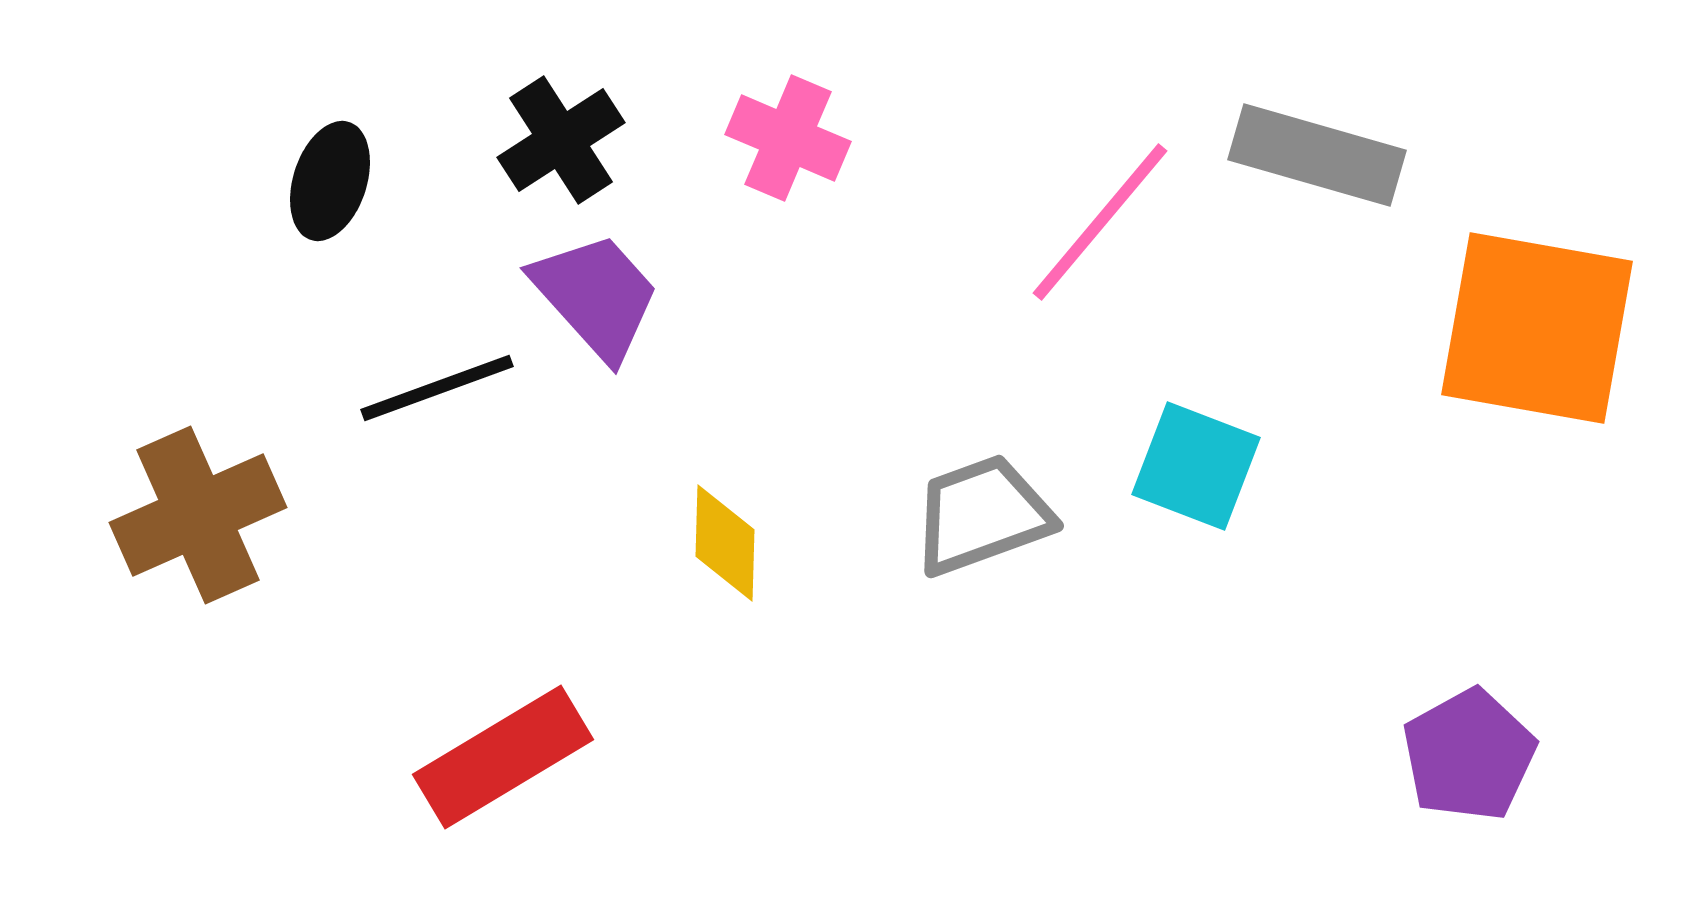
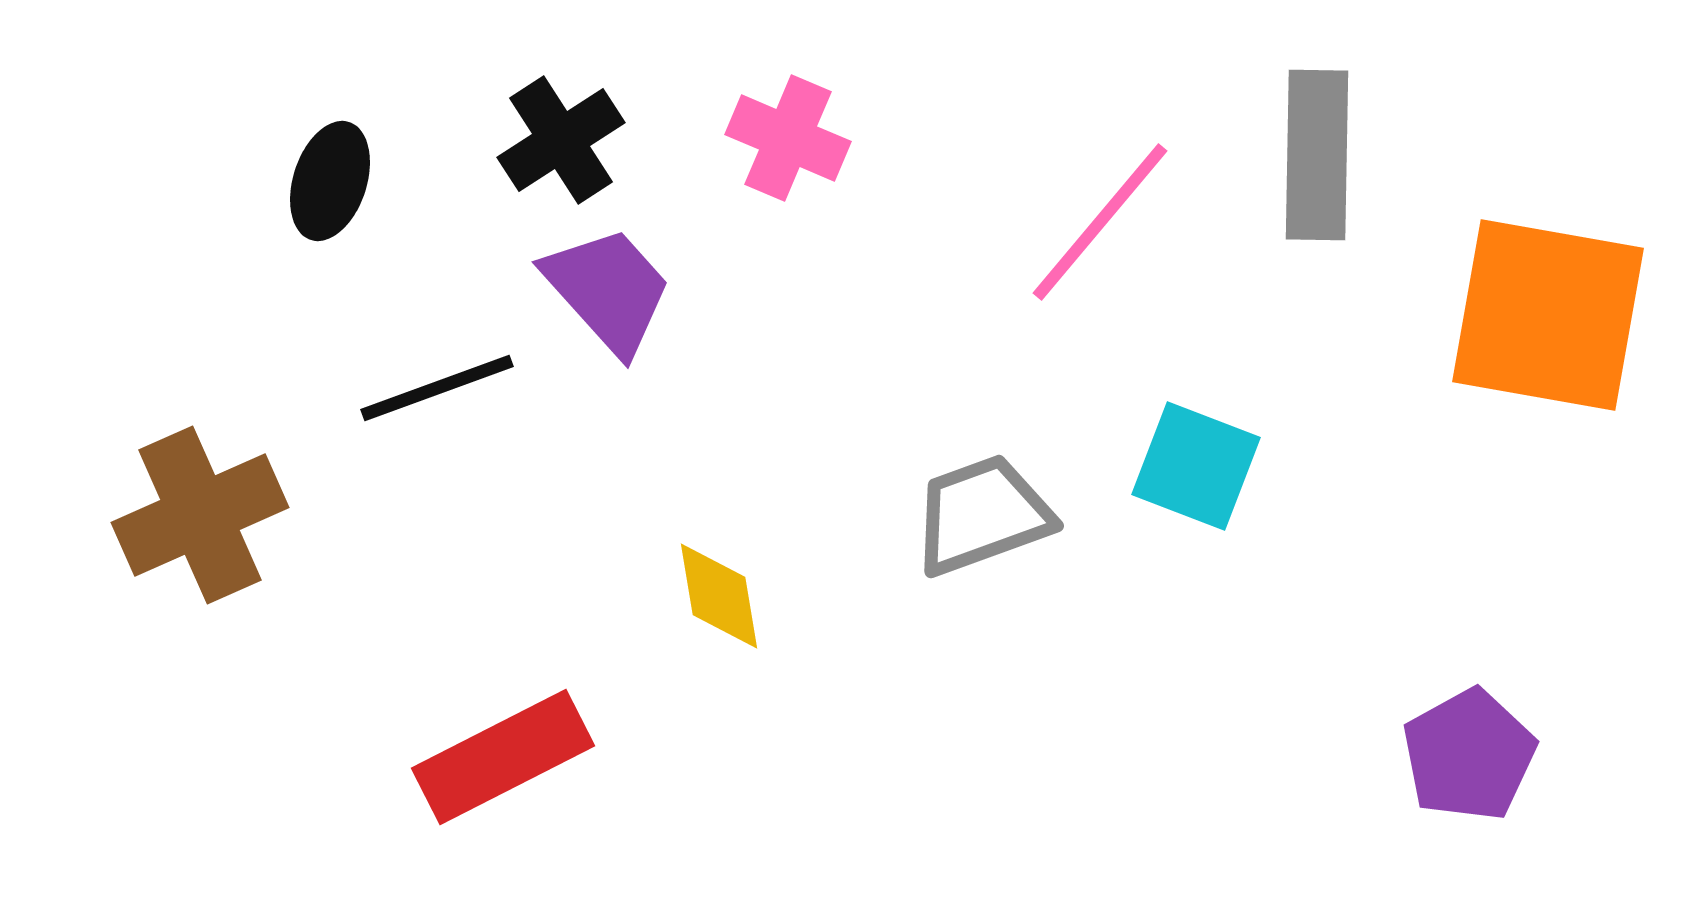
gray rectangle: rotated 75 degrees clockwise
purple trapezoid: moved 12 px right, 6 px up
orange square: moved 11 px right, 13 px up
brown cross: moved 2 px right
yellow diamond: moved 6 px left, 53 px down; rotated 11 degrees counterclockwise
red rectangle: rotated 4 degrees clockwise
